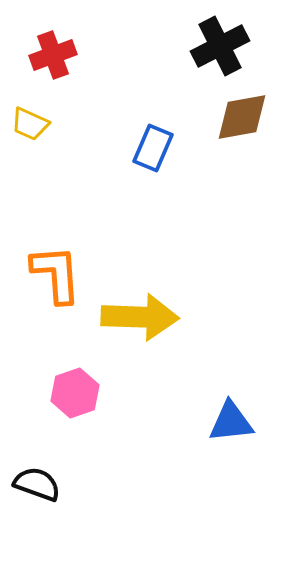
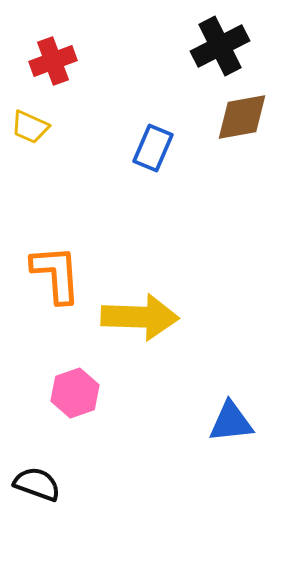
red cross: moved 6 px down
yellow trapezoid: moved 3 px down
